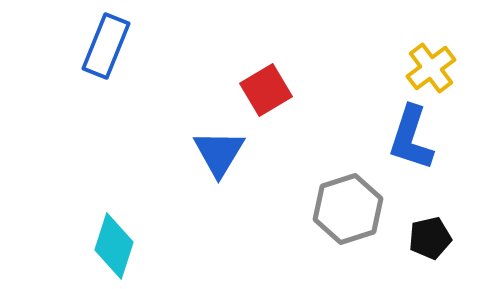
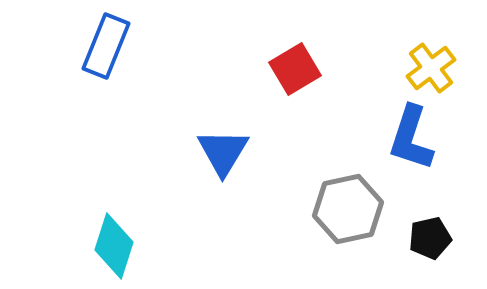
red square: moved 29 px right, 21 px up
blue triangle: moved 4 px right, 1 px up
gray hexagon: rotated 6 degrees clockwise
